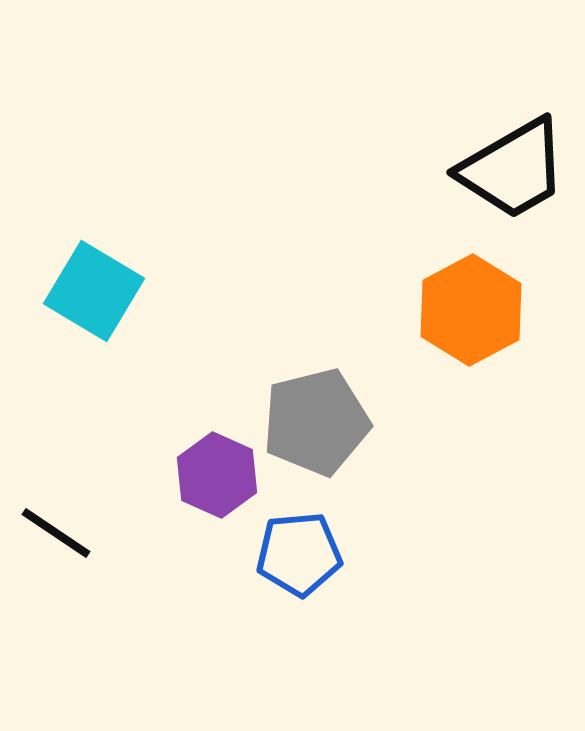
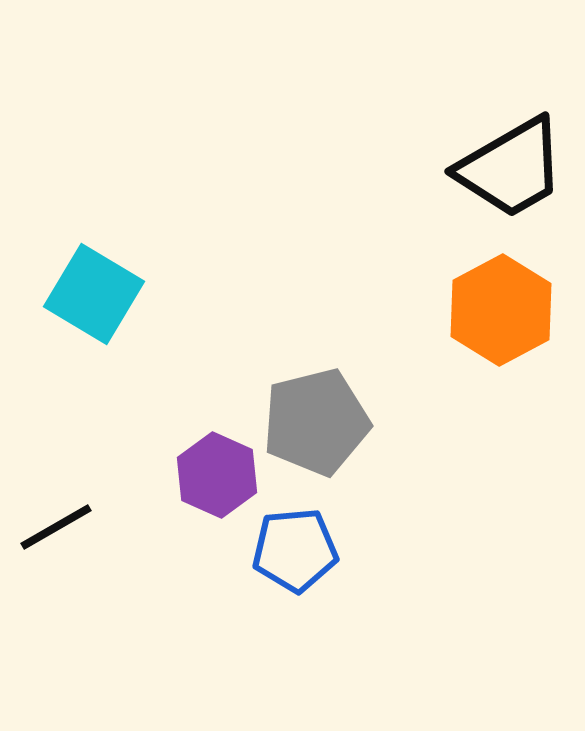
black trapezoid: moved 2 px left, 1 px up
cyan square: moved 3 px down
orange hexagon: moved 30 px right
black line: moved 6 px up; rotated 64 degrees counterclockwise
blue pentagon: moved 4 px left, 4 px up
